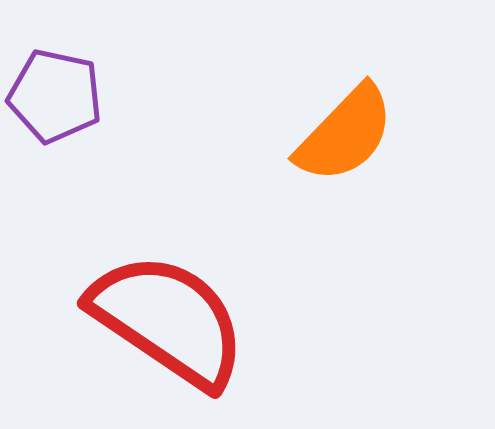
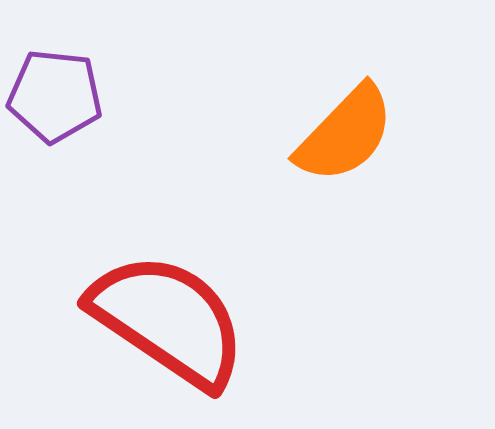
purple pentagon: rotated 6 degrees counterclockwise
